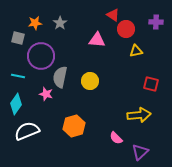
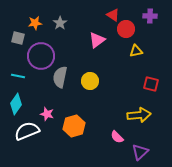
purple cross: moved 6 px left, 6 px up
pink triangle: rotated 42 degrees counterclockwise
pink star: moved 1 px right, 20 px down
pink semicircle: moved 1 px right, 1 px up
